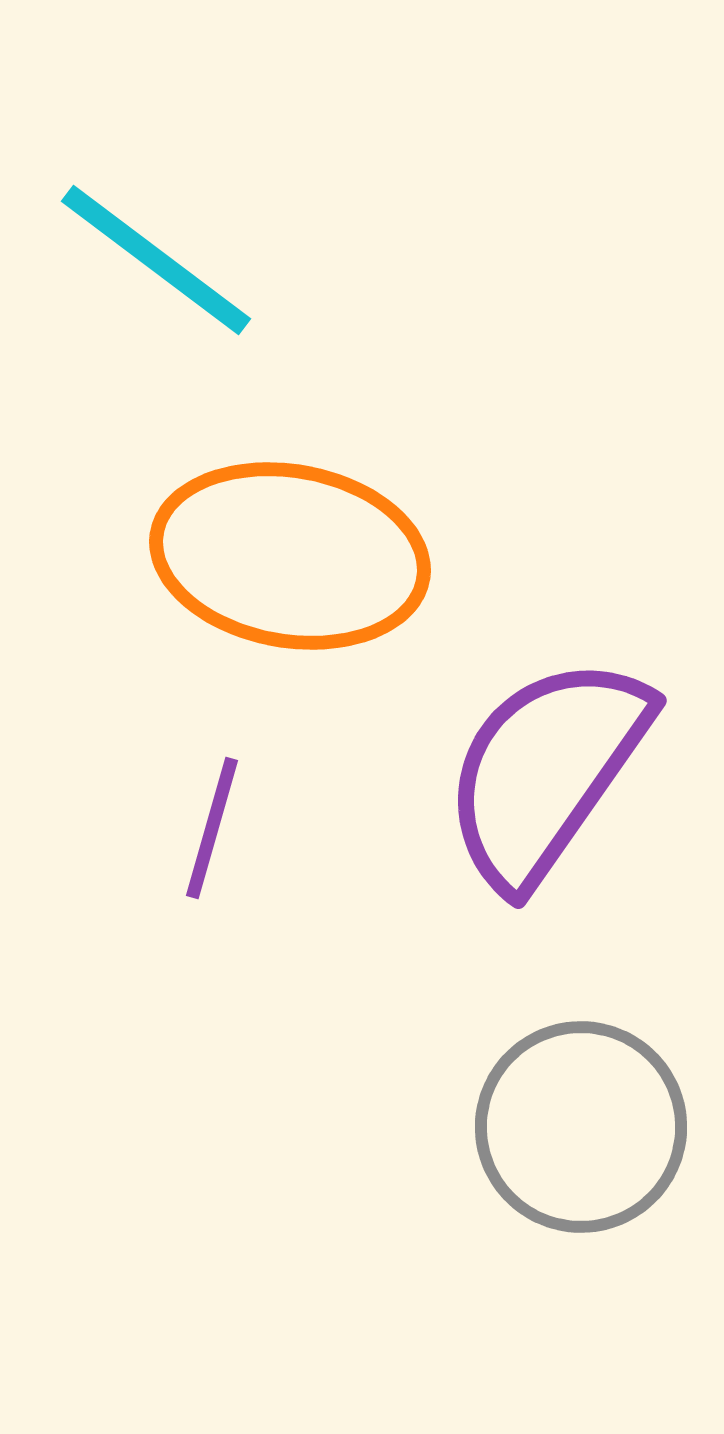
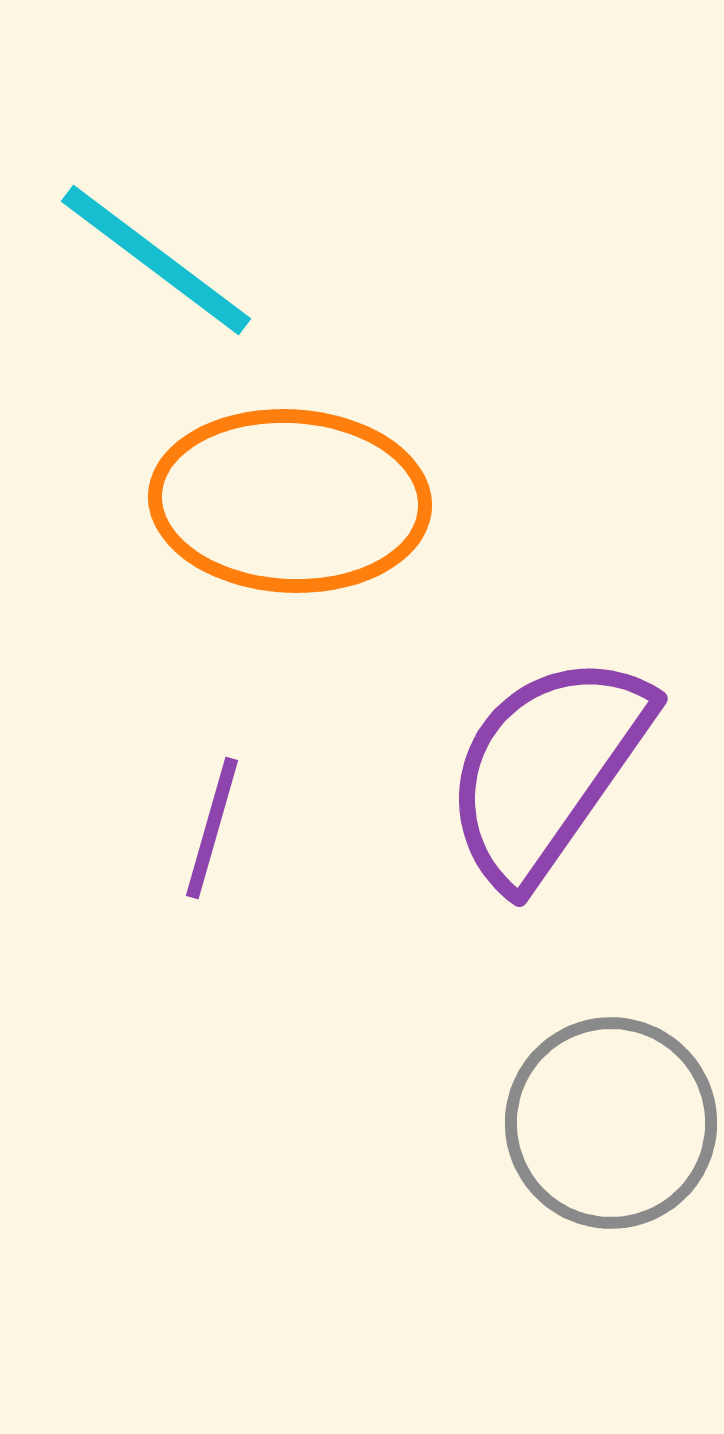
orange ellipse: moved 55 px up; rotated 7 degrees counterclockwise
purple semicircle: moved 1 px right, 2 px up
gray circle: moved 30 px right, 4 px up
